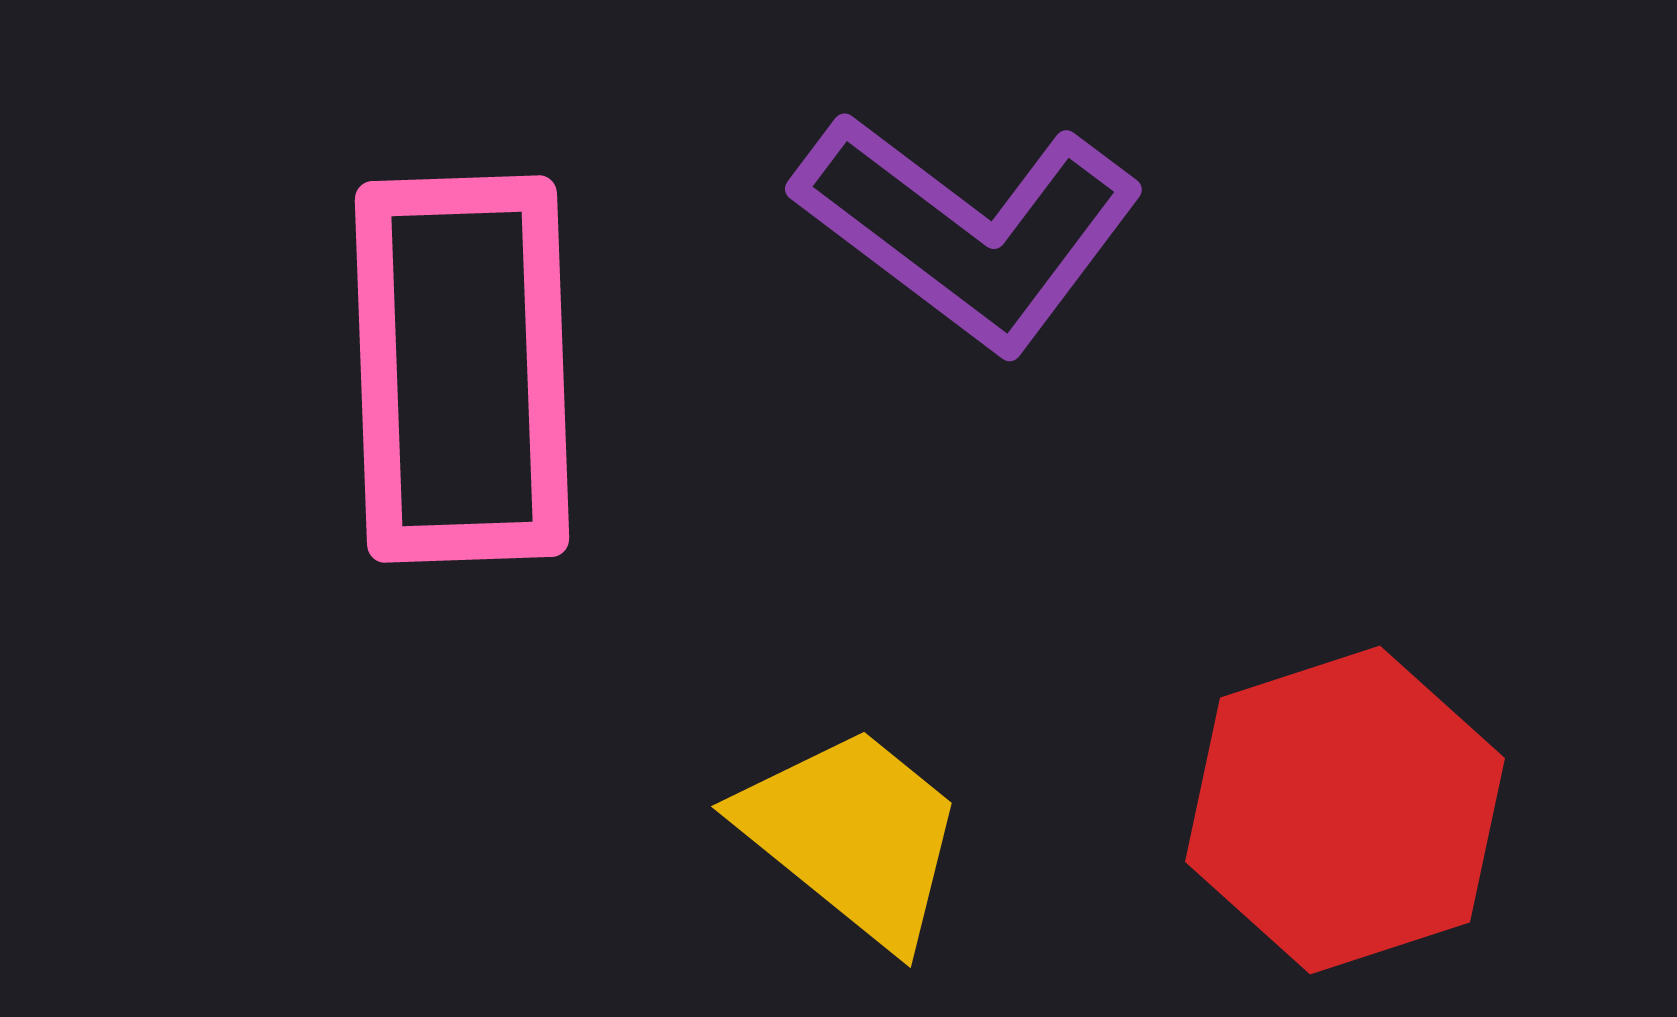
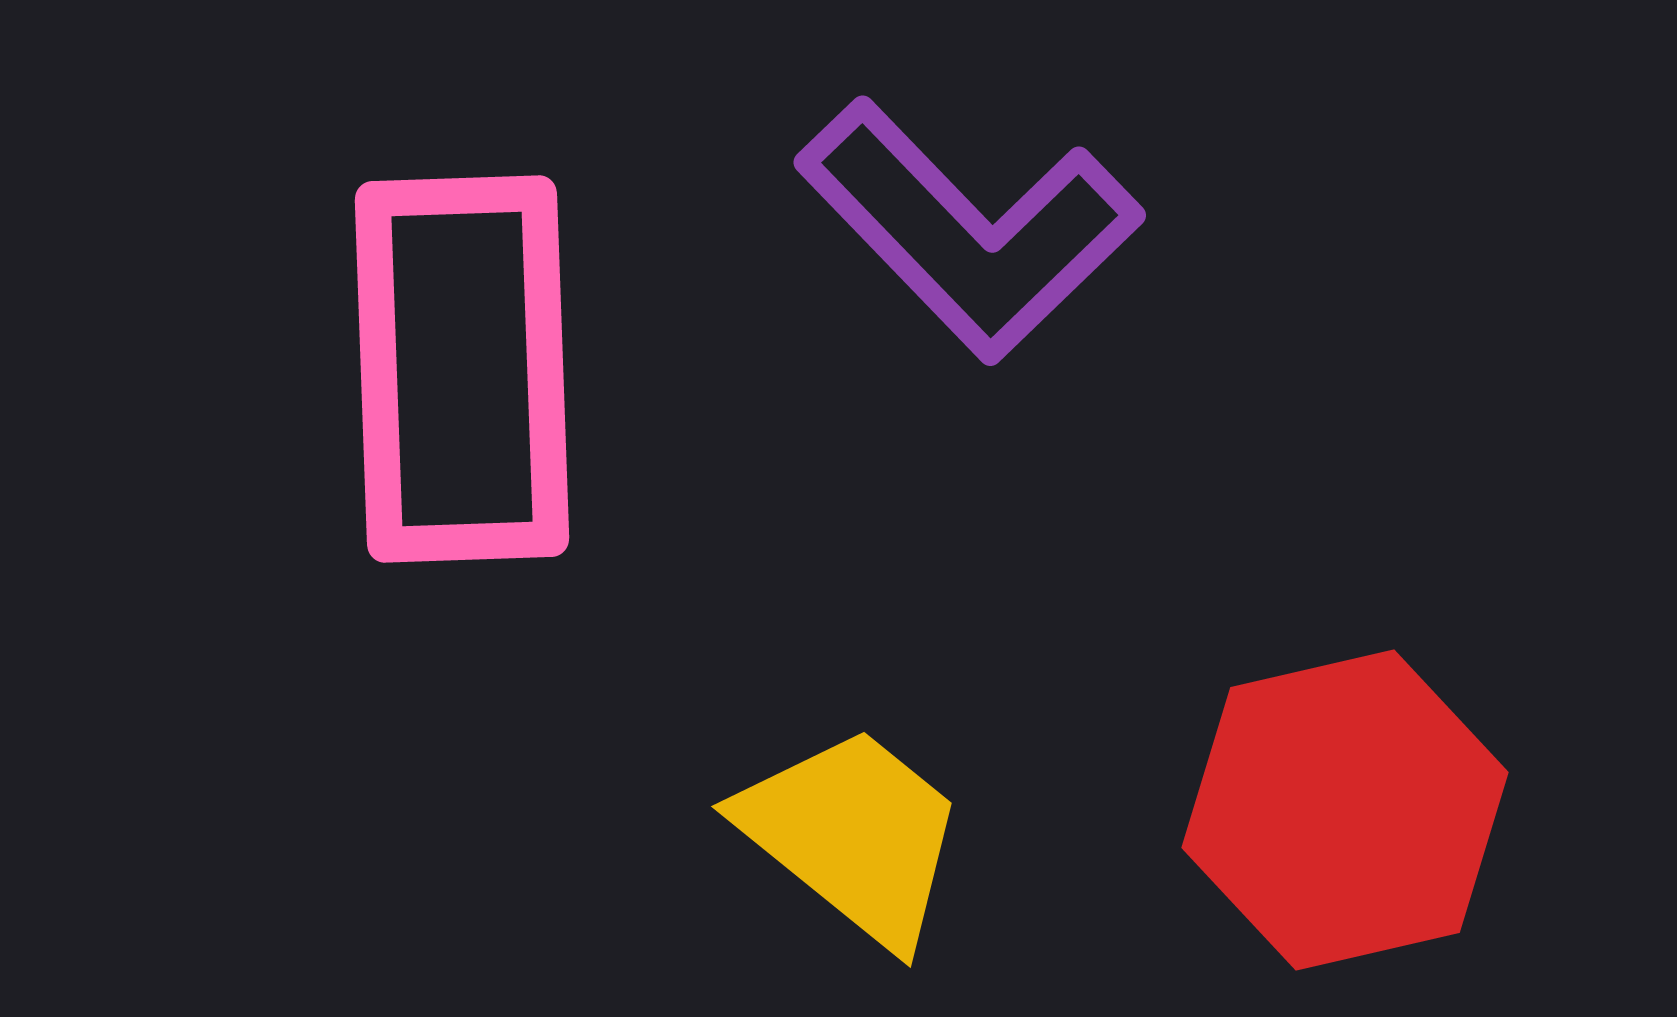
purple L-shape: rotated 9 degrees clockwise
red hexagon: rotated 5 degrees clockwise
